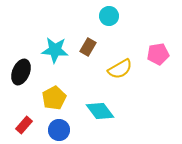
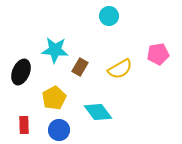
brown rectangle: moved 8 px left, 20 px down
cyan diamond: moved 2 px left, 1 px down
red rectangle: rotated 42 degrees counterclockwise
